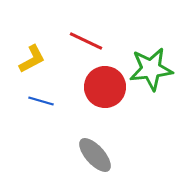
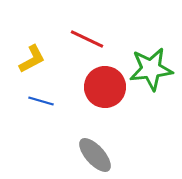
red line: moved 1 px right, 2 px up
